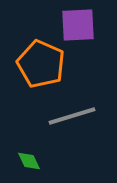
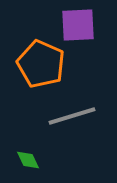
green diamond: moved 1 px left, 1 px up
